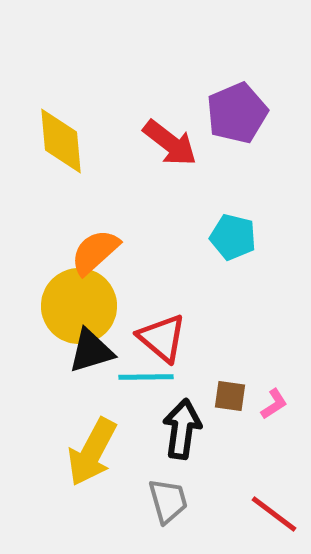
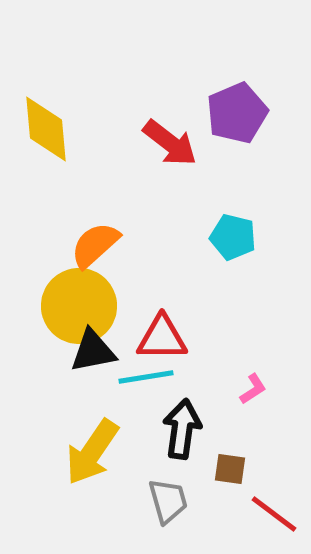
yellow diamond: moved 15 px left, 12 px up
orange semicircle: moved 7 px up
red triangle: rotated 40 degrees counterclockwise
black triangle: moved 2 px right; rotated 6 degrees clockwise
cyan line: rotated 8 degrees counterclockwise
brown square: moved 73 px down
pink L-shape: moved 21 px left, 15 px up
yellow arrow: rotated 6 degrees clockwise
